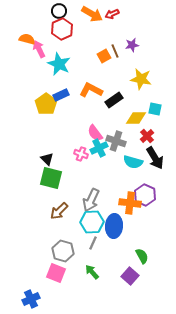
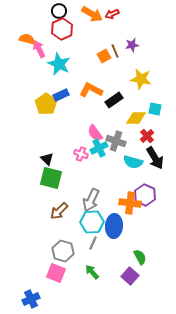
green semicircle: moved 2 px left, 1 px down
